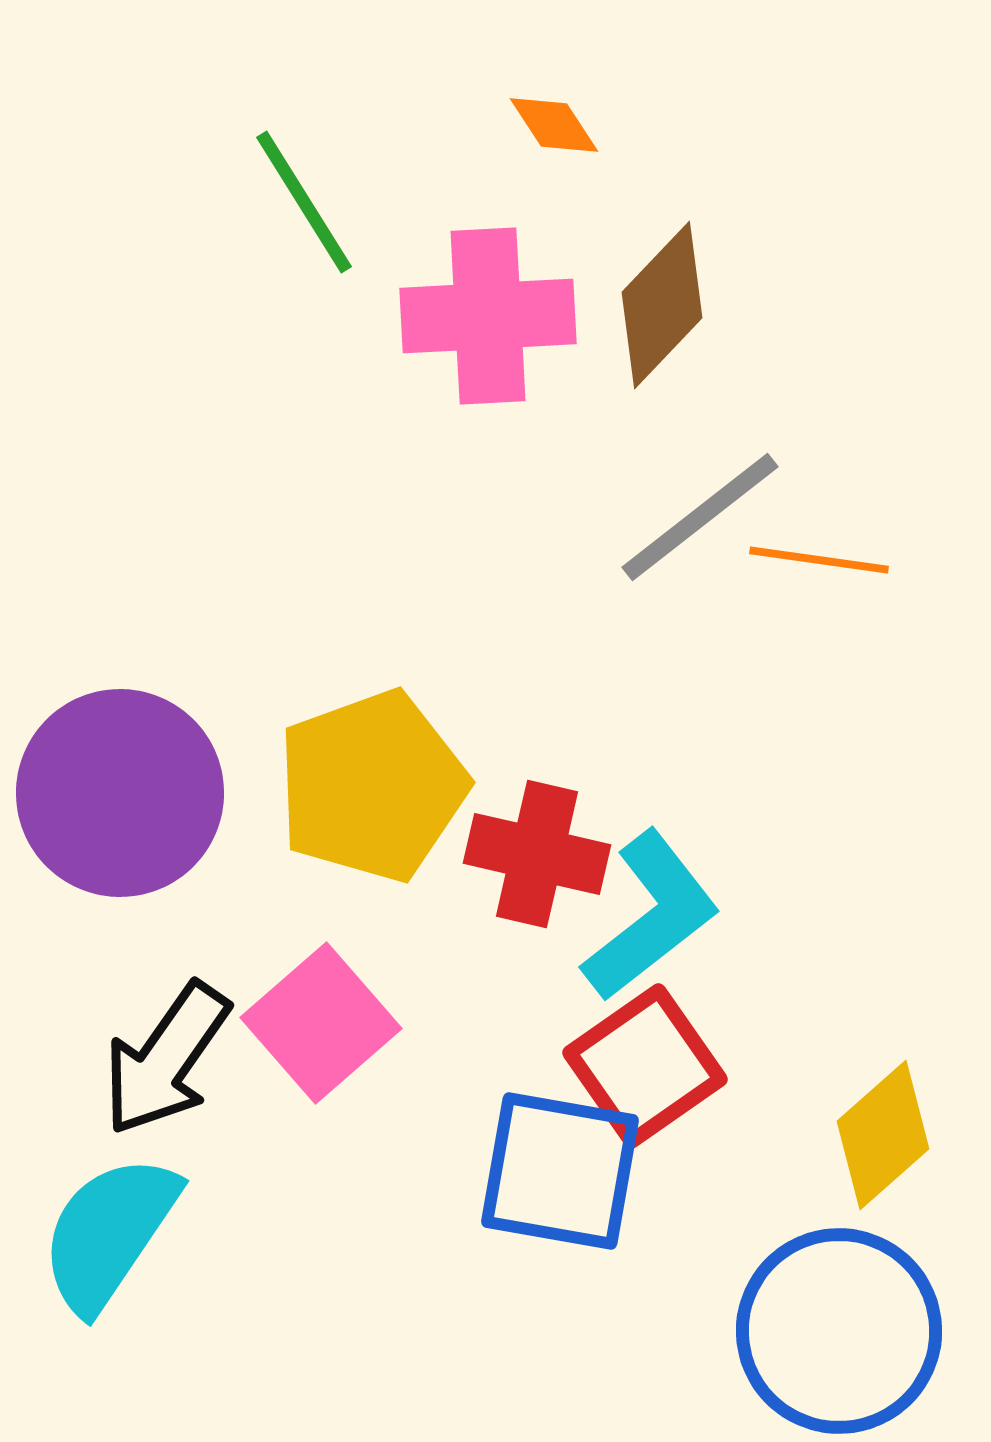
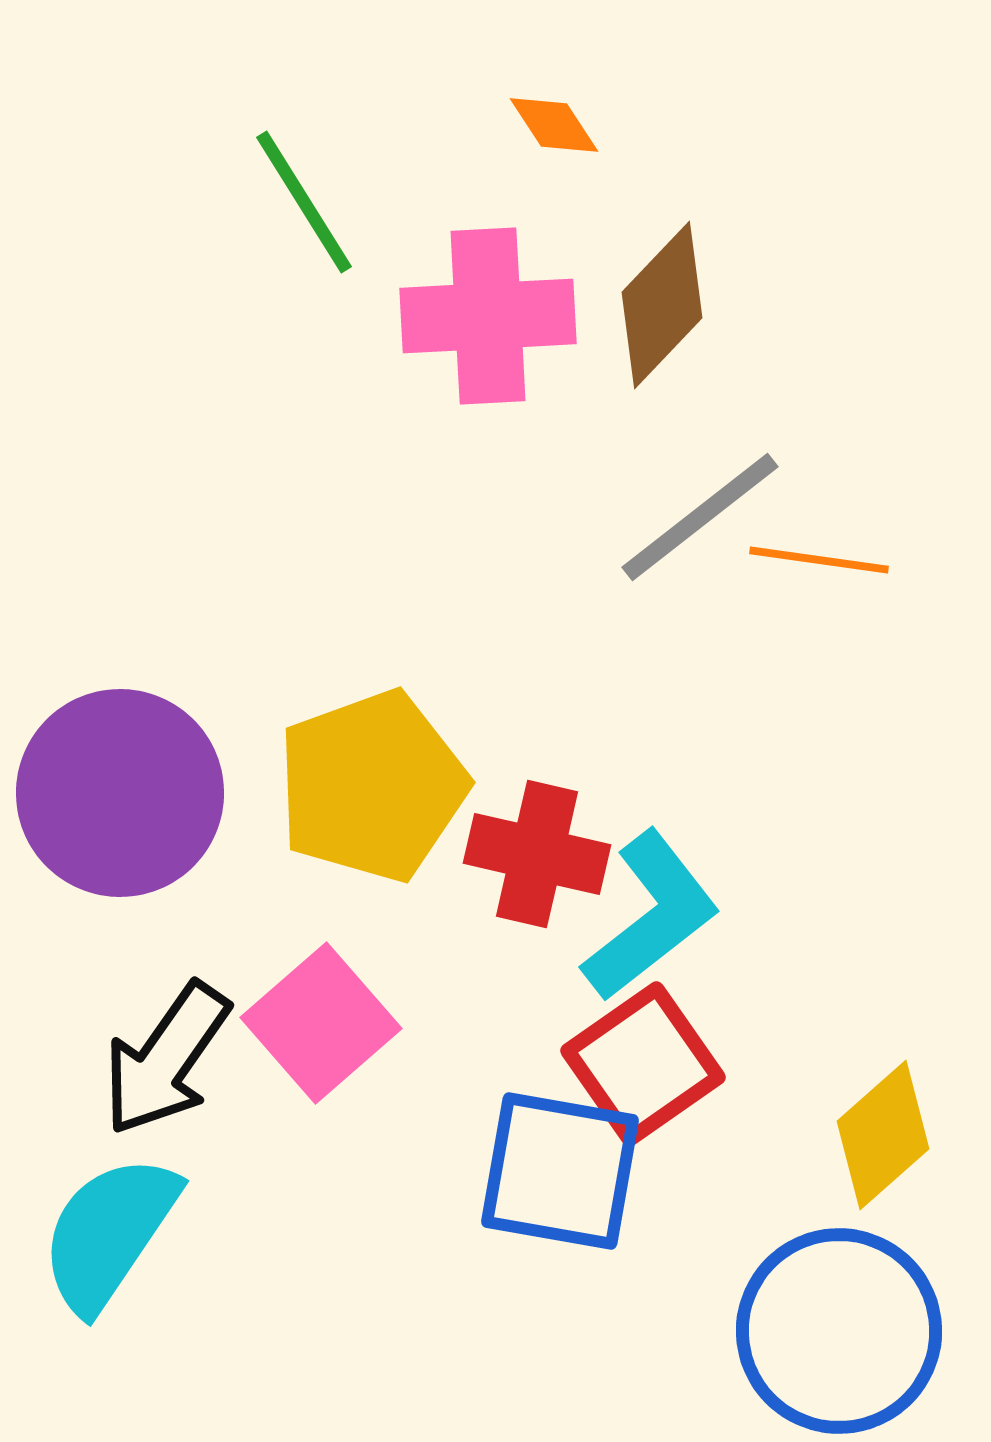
red square: moved 2 px left, 2 px up
